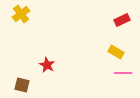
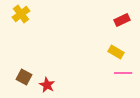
red star: moved 20 px down
brown square: moved 2 px right, 8 px up; rotated 14 degrees clockwise
